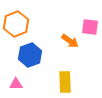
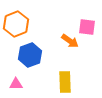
pink square: moved 3 px left
